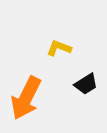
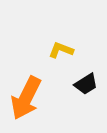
yellow L-shape: moved 2 px right, 2 px down
